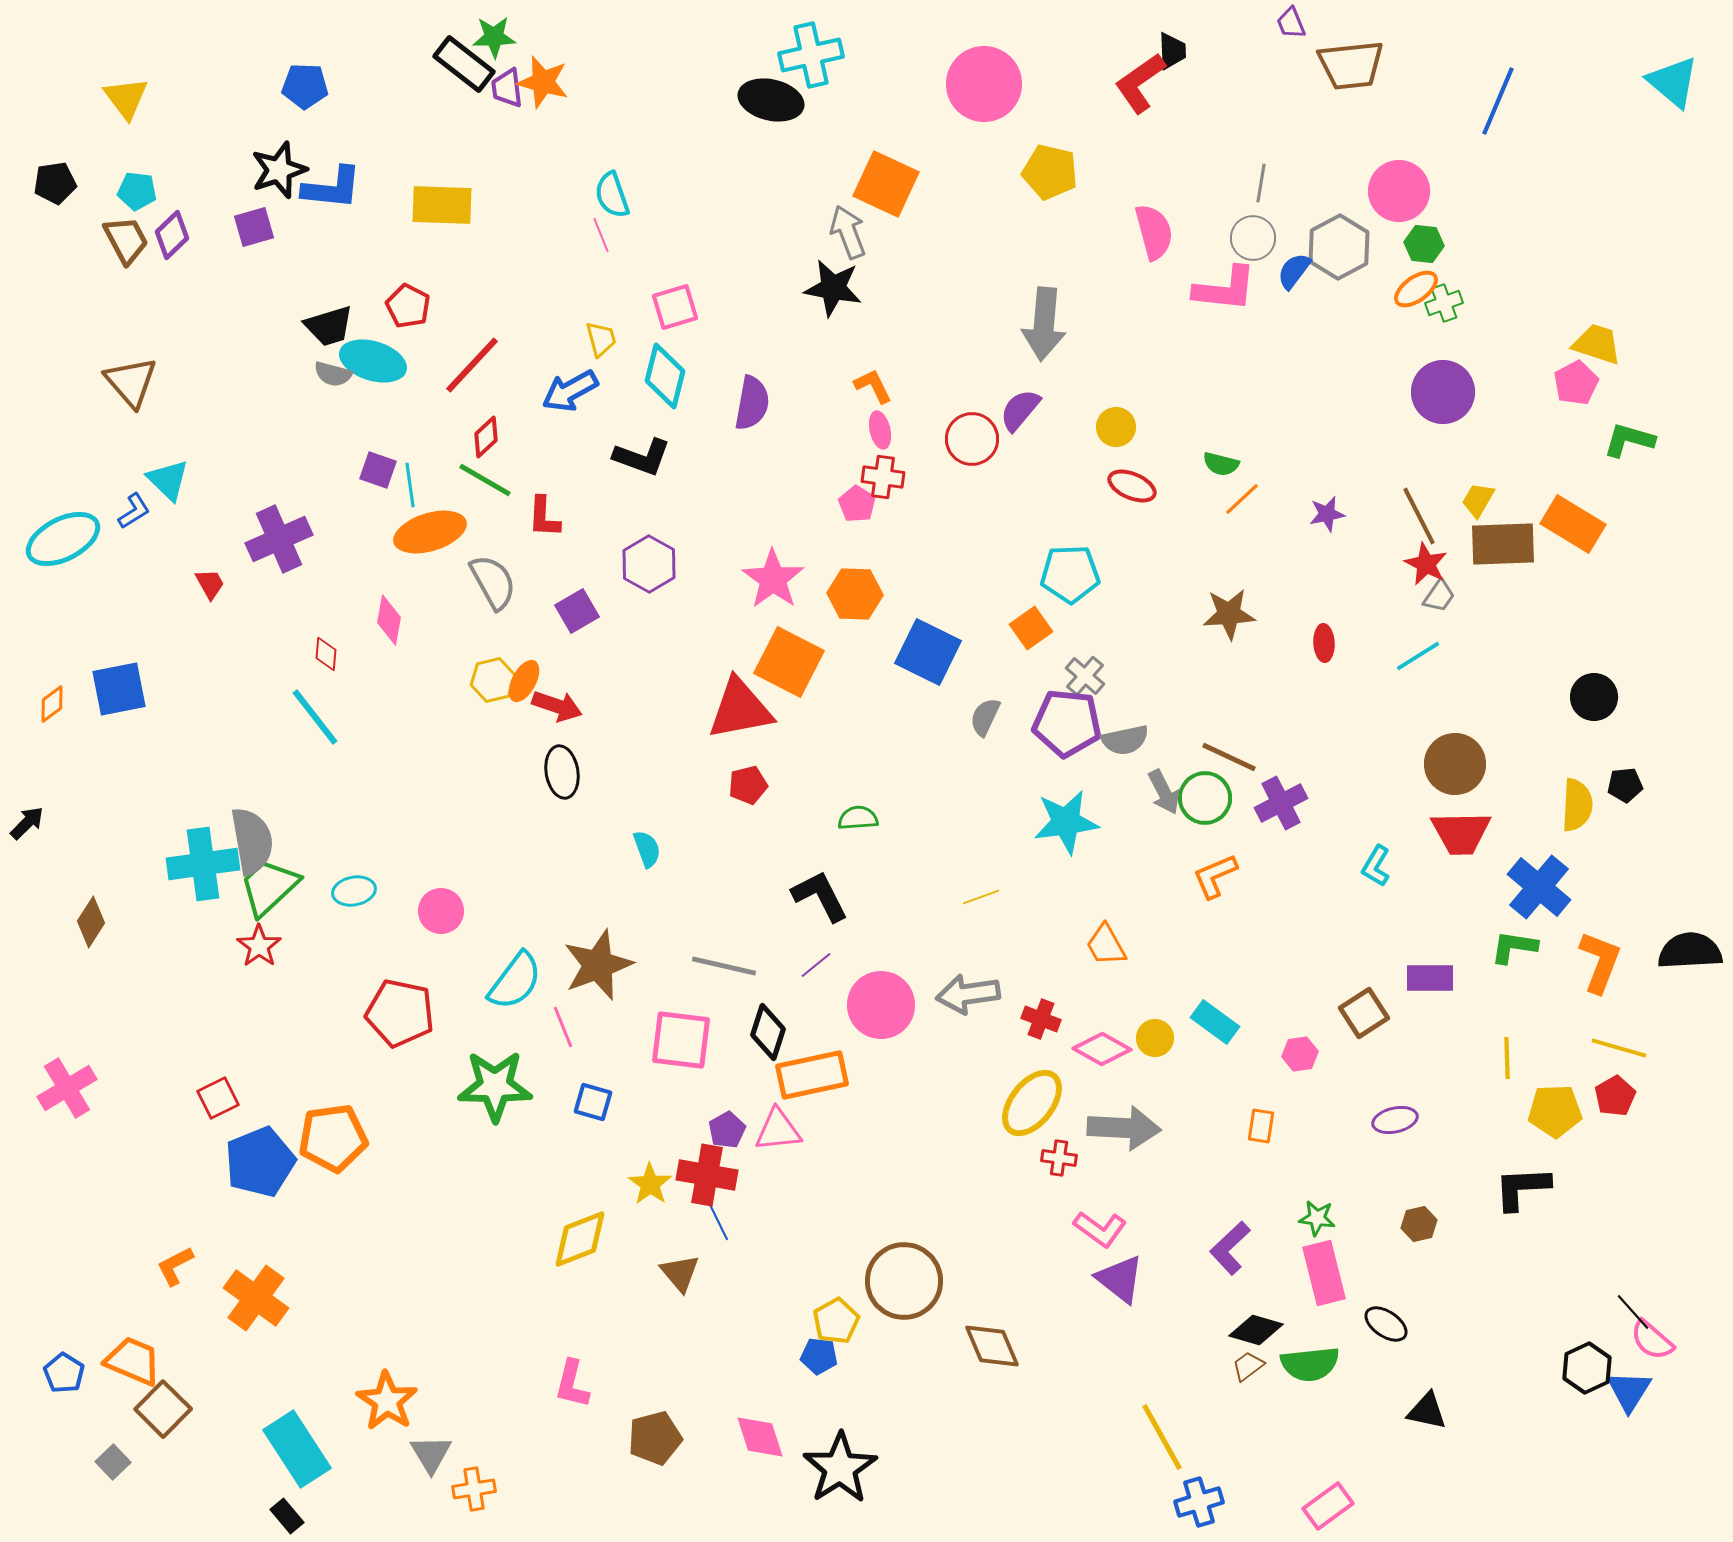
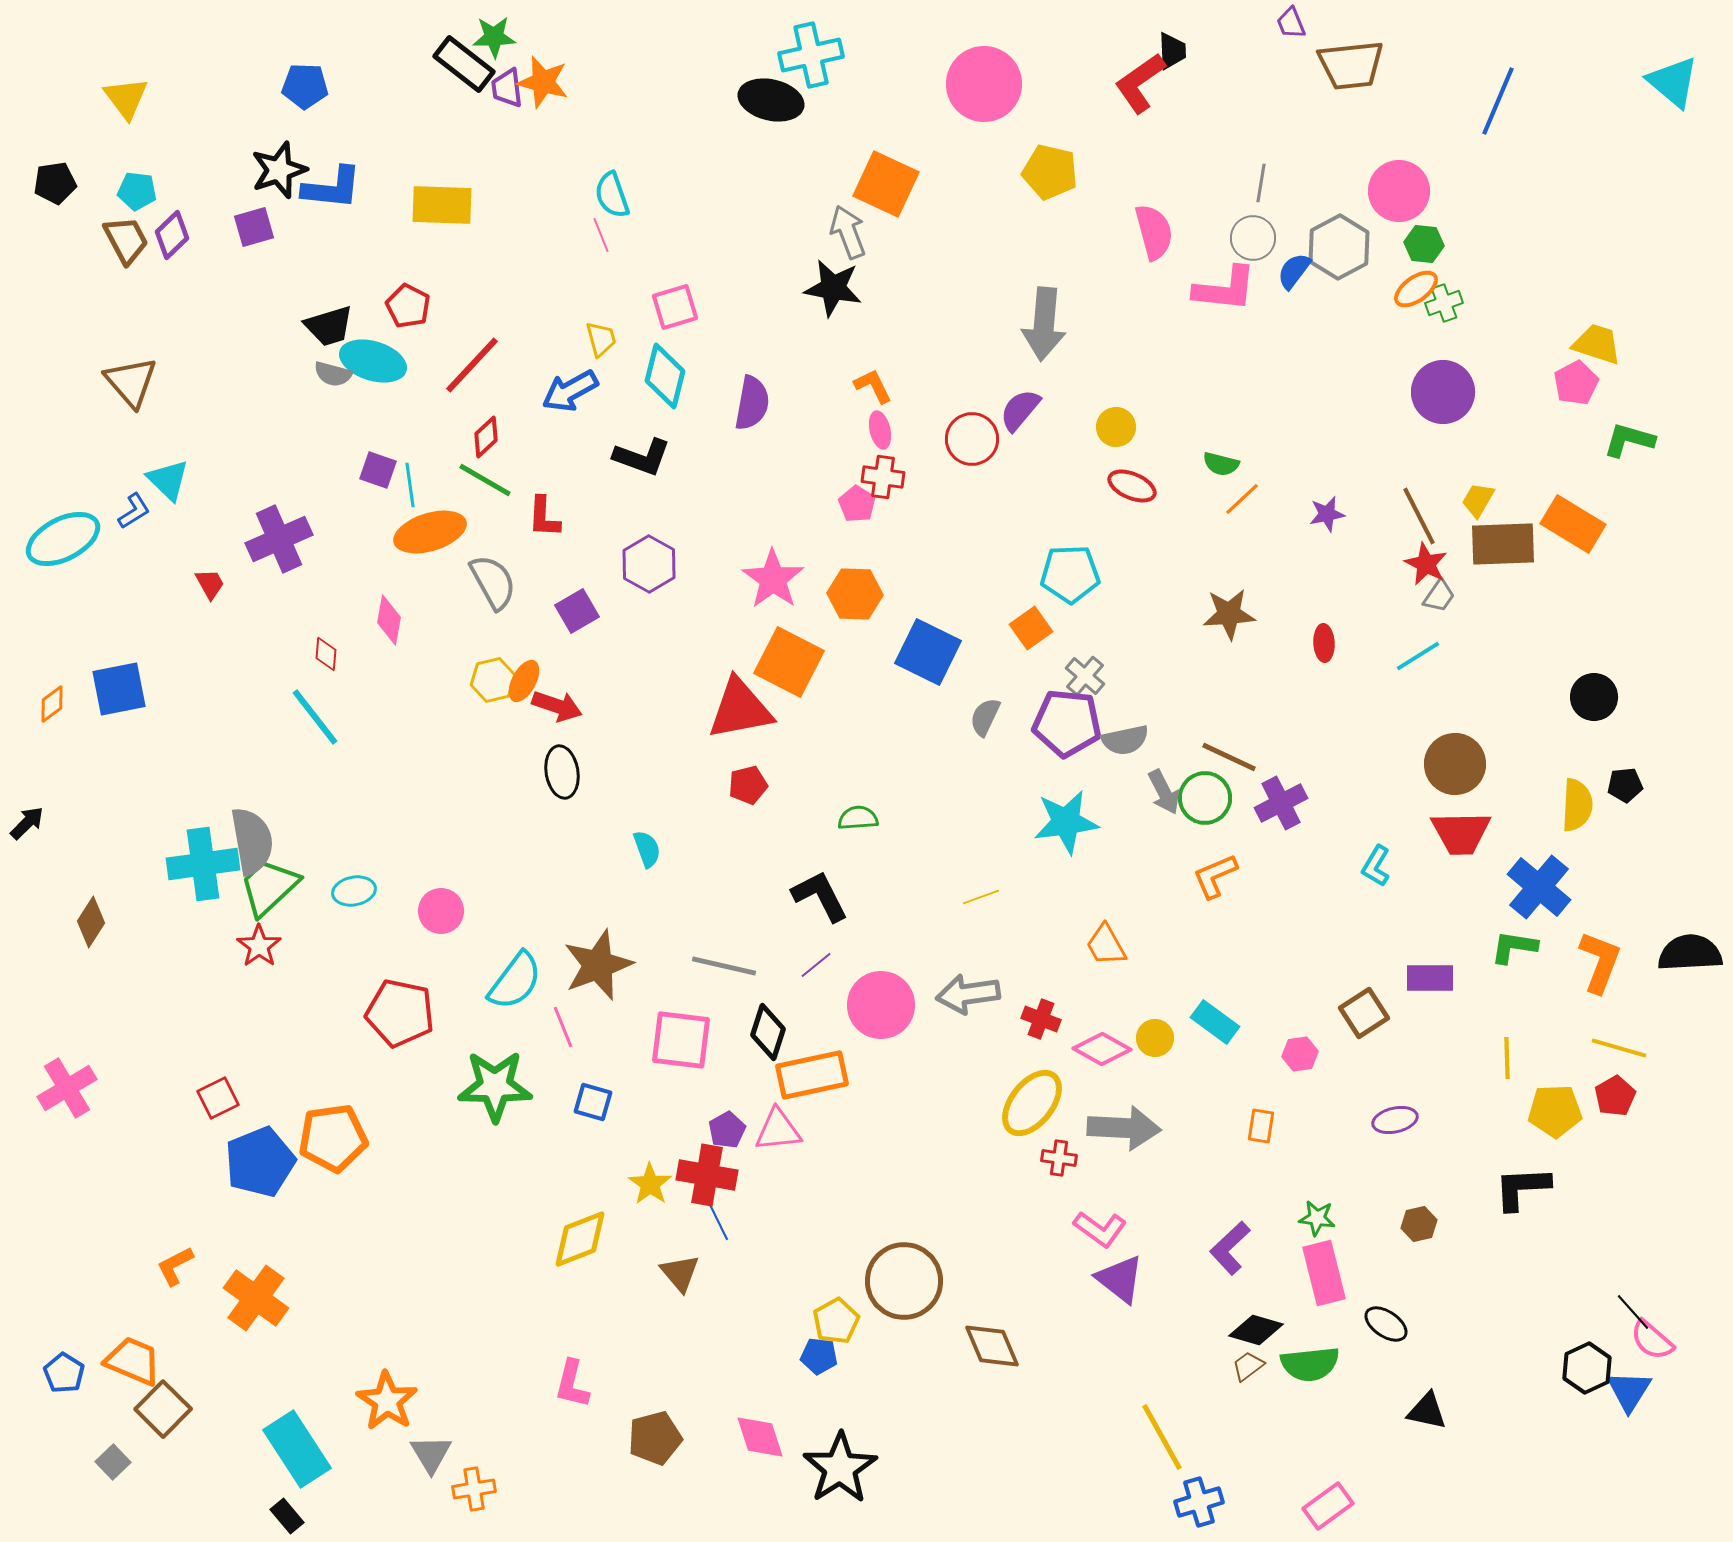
black semicircle at (1690, 951): moved 2 px down
